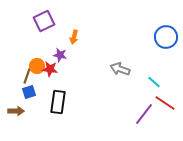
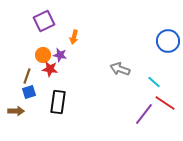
blue circle: moved 2 px right, 4 px down
orange circle: moved 6 px right, 11 px up
